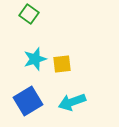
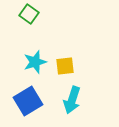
cyan star: moved 3 px down
yellow square: moved 3 px right, 2 px down
cyan arrow: moved 2 px up; rotated 52 degrees counterclockwise
